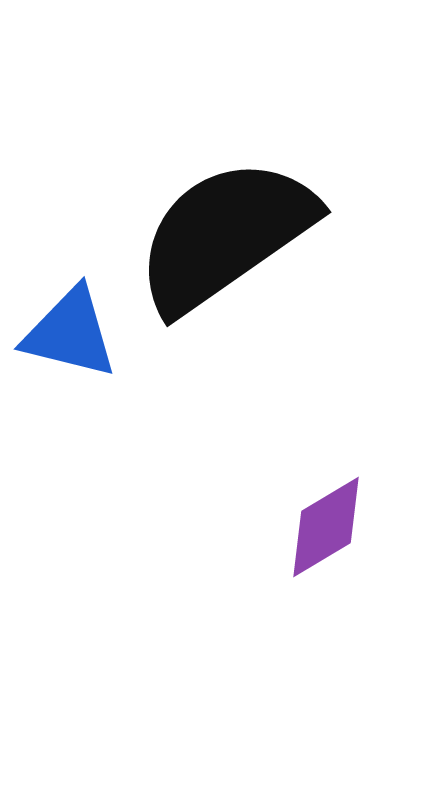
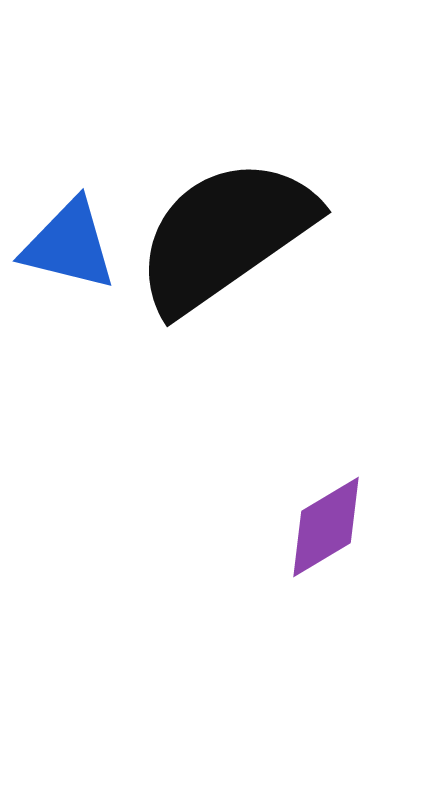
blue triangle: moved 1 px left, 88 px up
